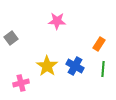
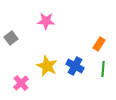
pink star: moved 11 px left
yellow star: rotated 10 degrees counterclockwise
pink cross: rotated 28 degrees counterclockwise
